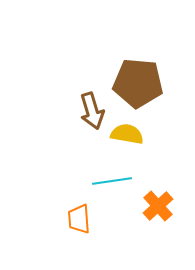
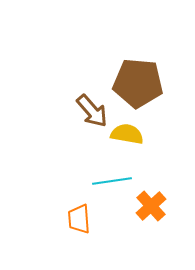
brown arrow: rotated 24 degrees counterclockwise
orange cross: moved 7 px left
